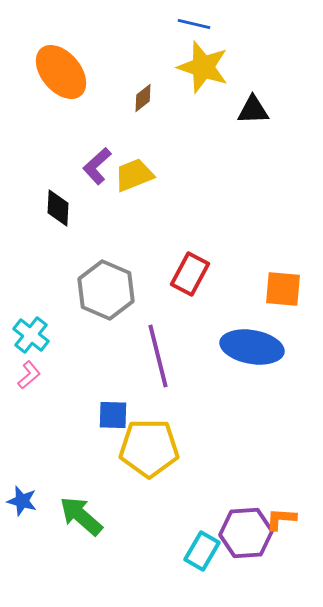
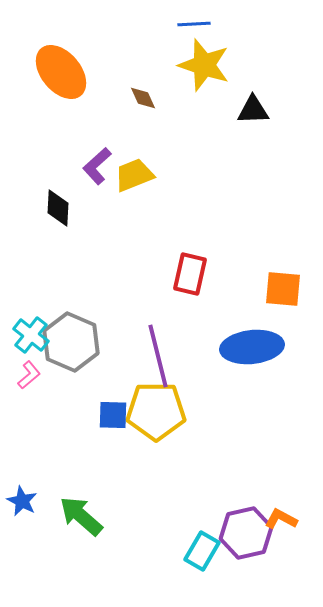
blue line: rotated 16 degrees counterclockwise
yellow star: moved 1 px right, 2 px up
brown diamond: rotated 76 degrees counterclockwise
red rectangle: rotated 15 degrees counterclockwise
gray hexagon: moved 35 px left, 52 px down
blue ellipse: rotated 16 degrees counterclockwise
yellow pentagon: moved 7 px right, 37 px up
blue star: rotated 12 degrees clockwise
orange L-shape: rotated 24 degrees clockwise
purple hexagon: rotated 9 degrees counterclockwise
